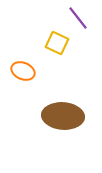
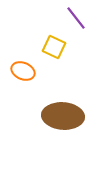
purple line: moved 2 px left
yellow square: moved 3 px left, 4 px down
